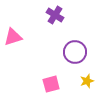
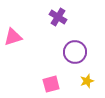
purple cross: moved 3 px right, 2 px down
